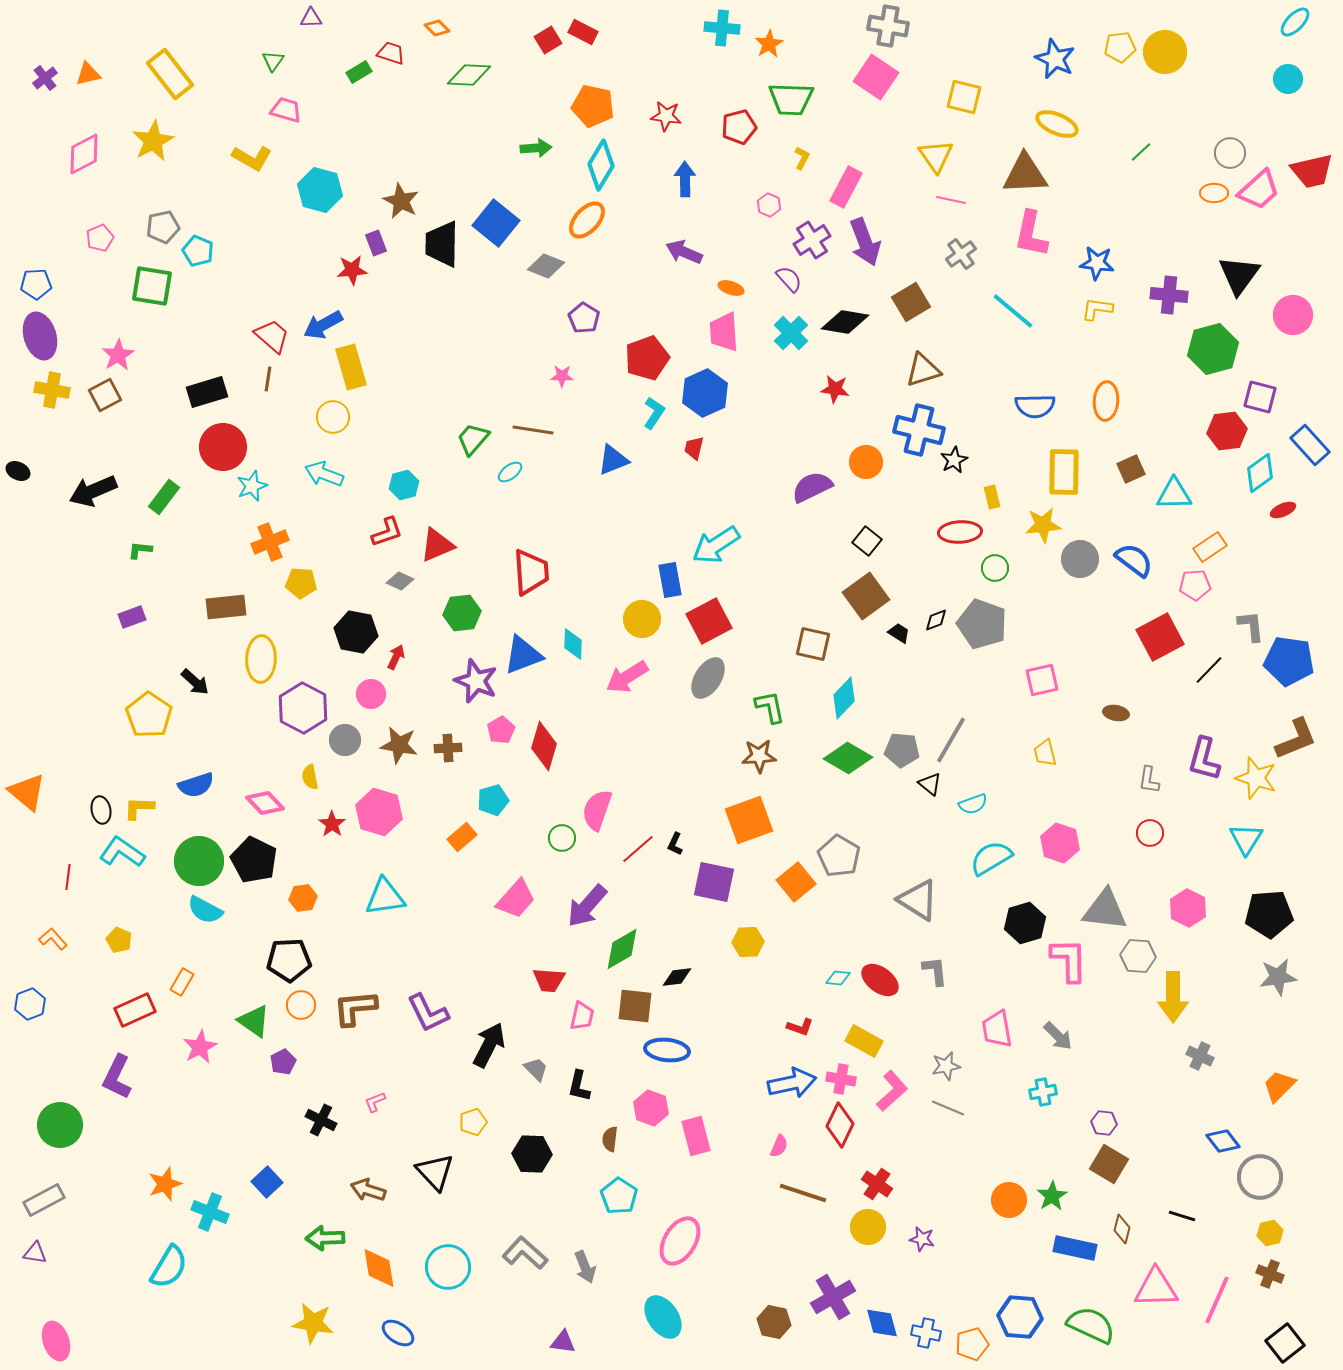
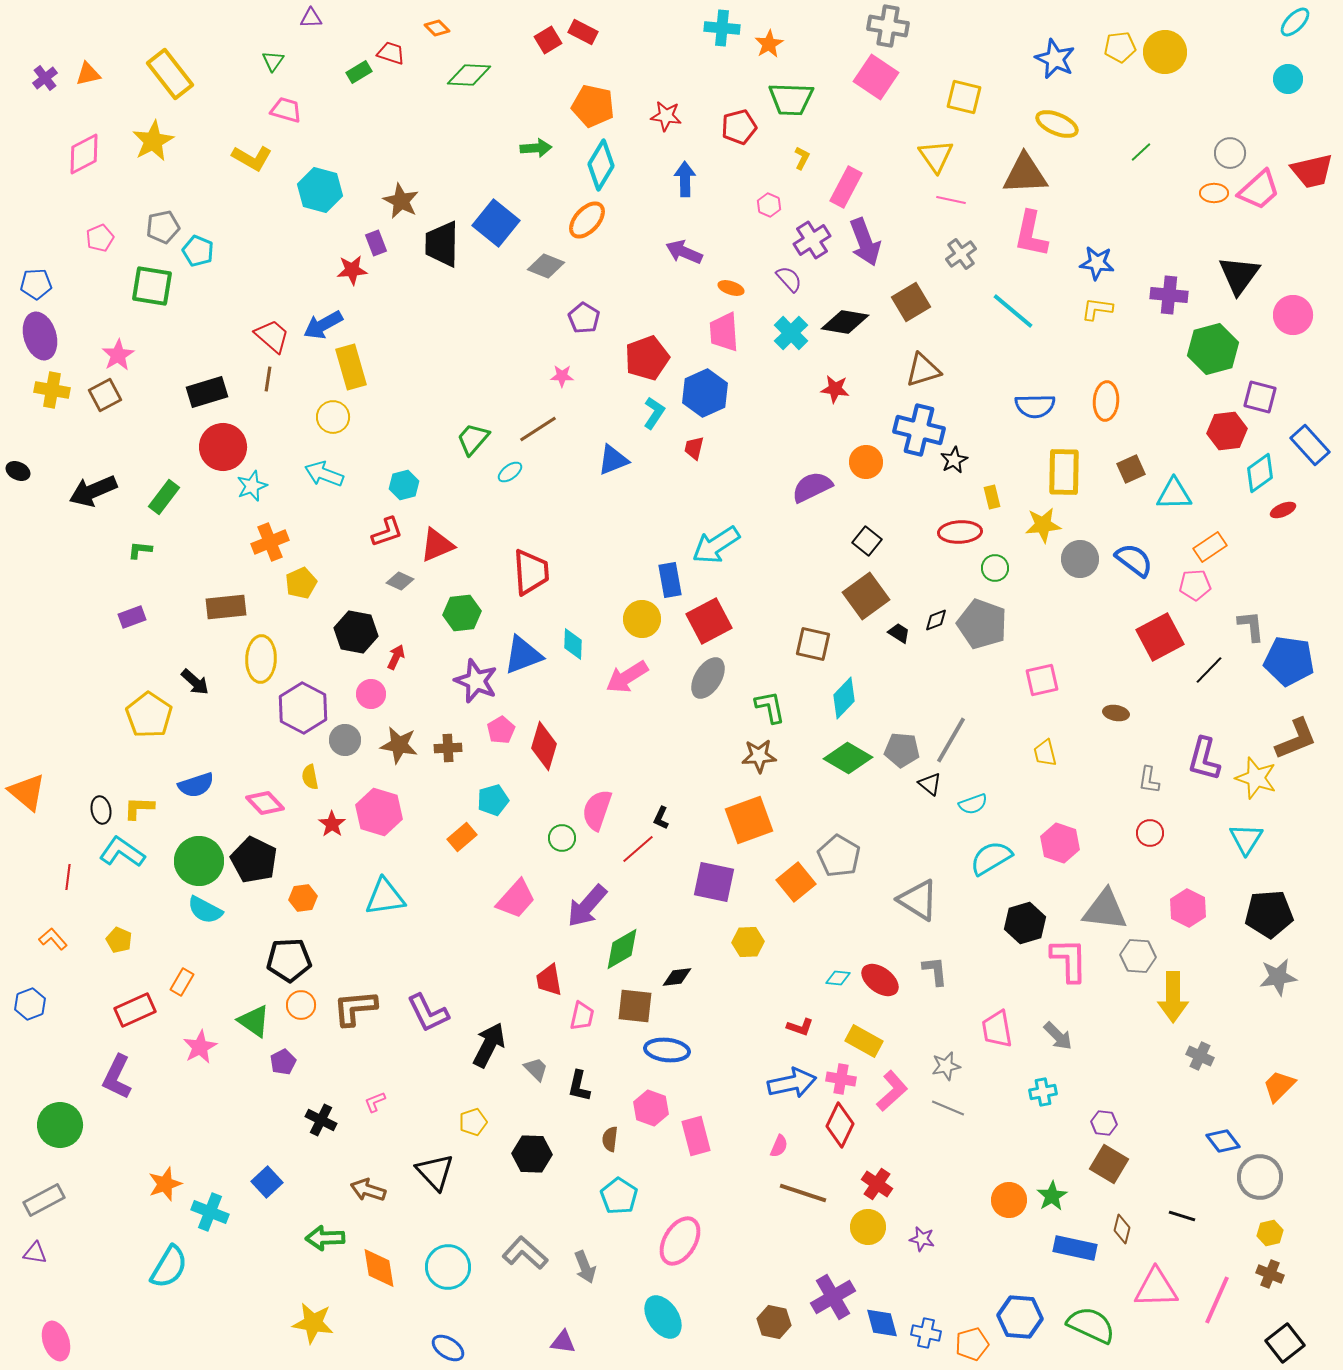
brown line at (533, 430): moved 5 px right, 1 px up; rotated 42 degrees counterclockwise
yellow pentagon at (301, 583): rotated 28 degrees counterclockwise
black L-shape at (675, 844): moved 14 px left, 26 px up
red trapezoid at (549, 980): rotated 76 degrees clockwise
blue ellipse at (398, 1333): moved 50 px right, 15 px down
